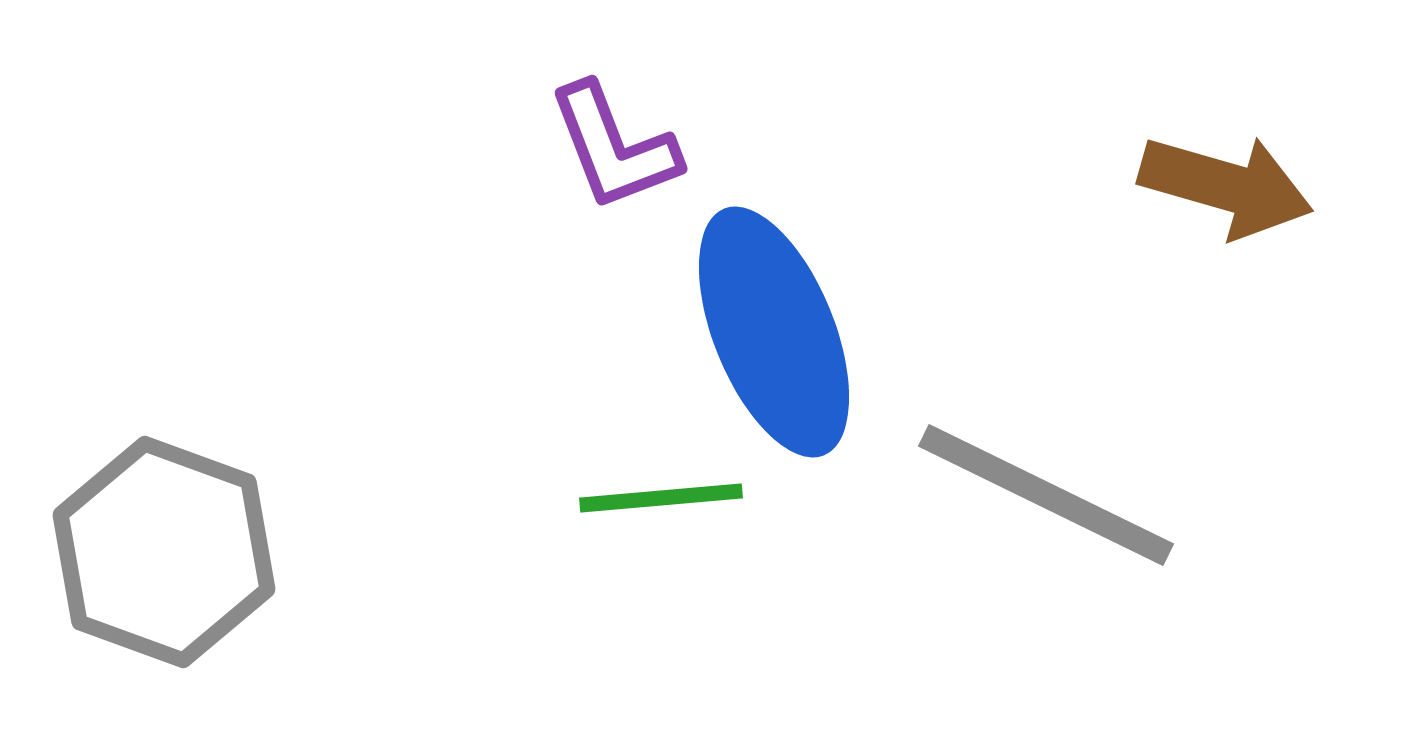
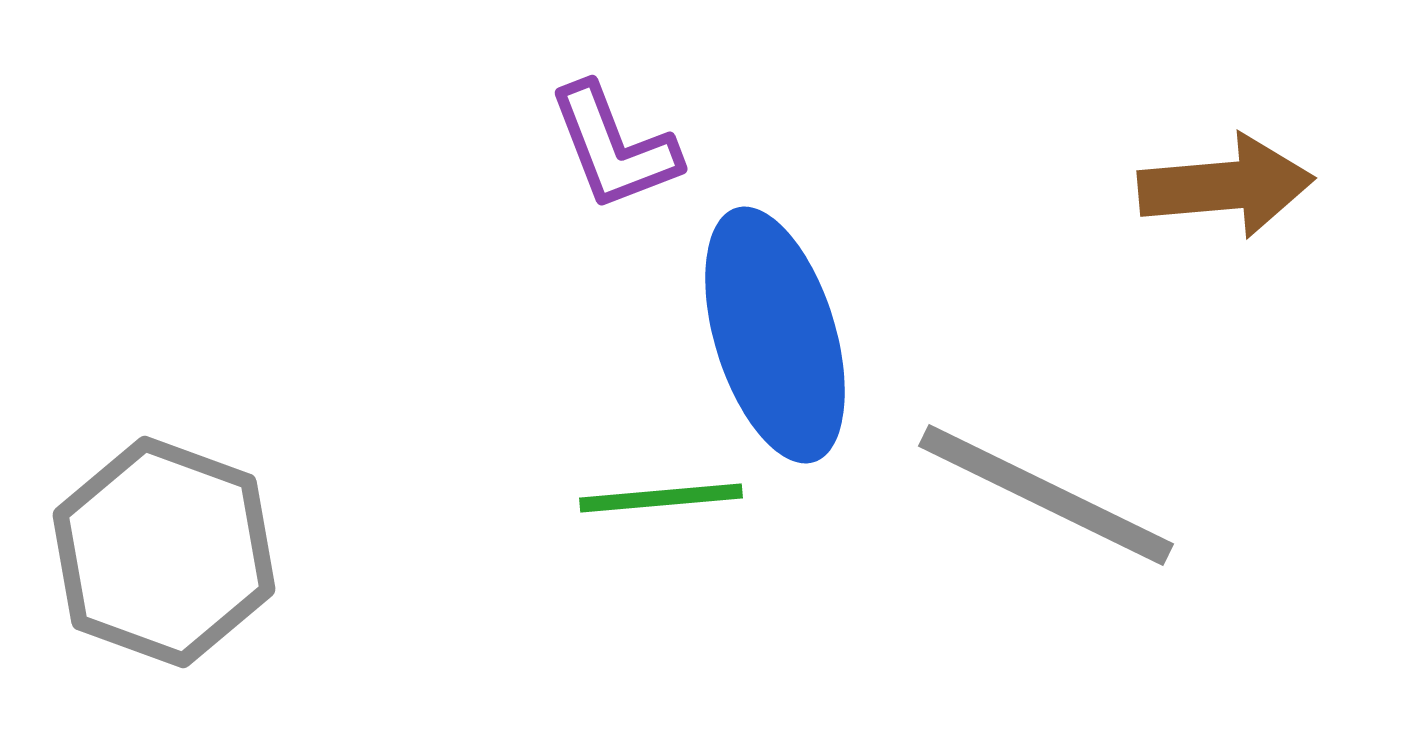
brown arrow: rotated 21 degrees counterclockwise
blue ellipse: moved 1 px right, 3 px down; rotated 5 degrees clockwise
